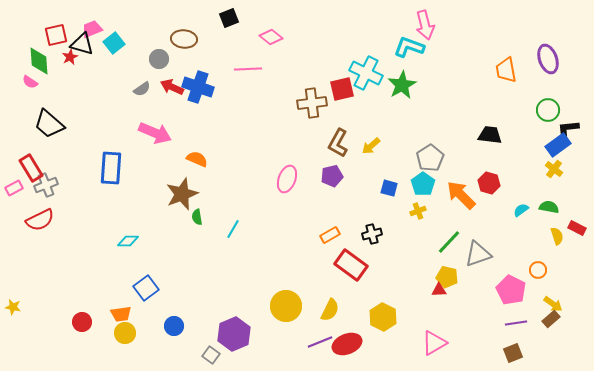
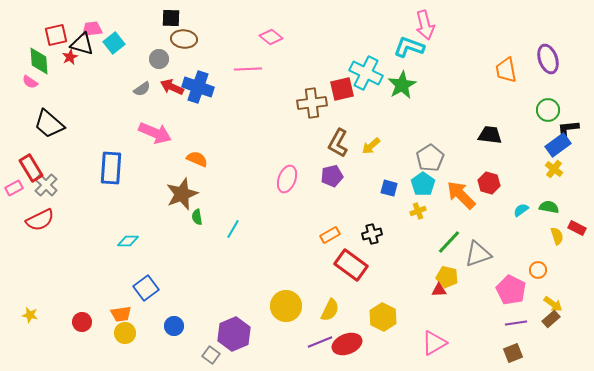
black square at (229, 18): moved 58 px left; rotated 24 degrees clockwise
pink trapezoid at (92, 29): rotated 15 degrees clockwise
gray cross at (46, 185): rotated 25 degrees counterclockwise
yellow star at (13, 307): moved 17 px right, 8 px down
